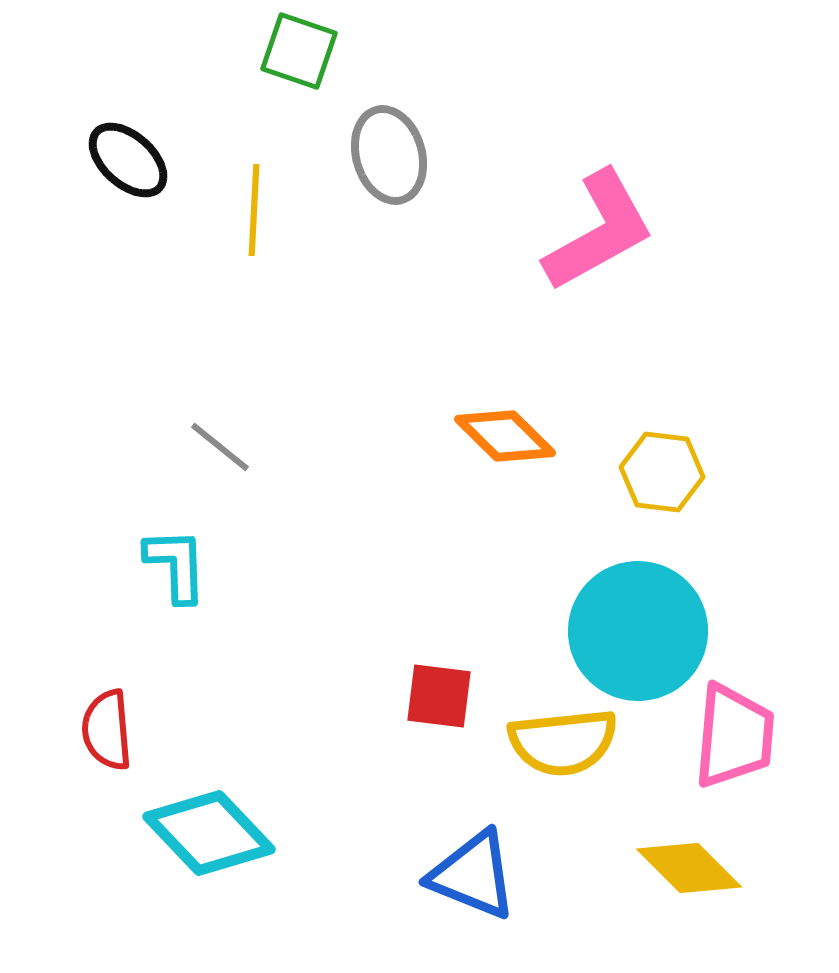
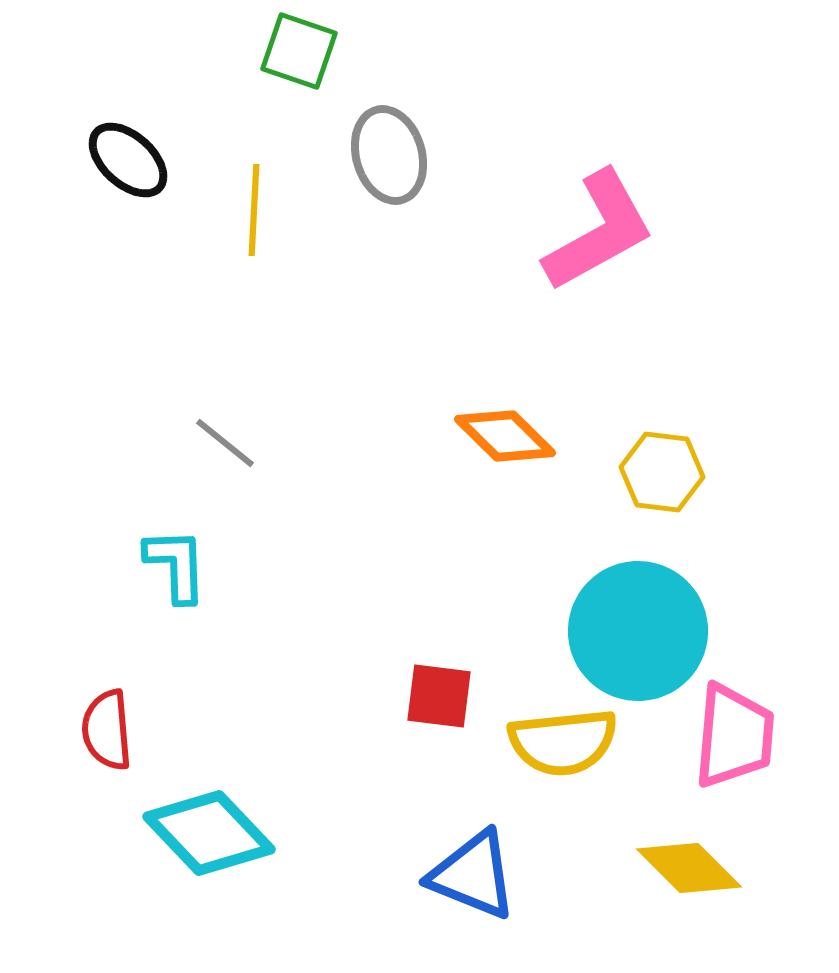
gray line: moved 5 px right, 4 px up
